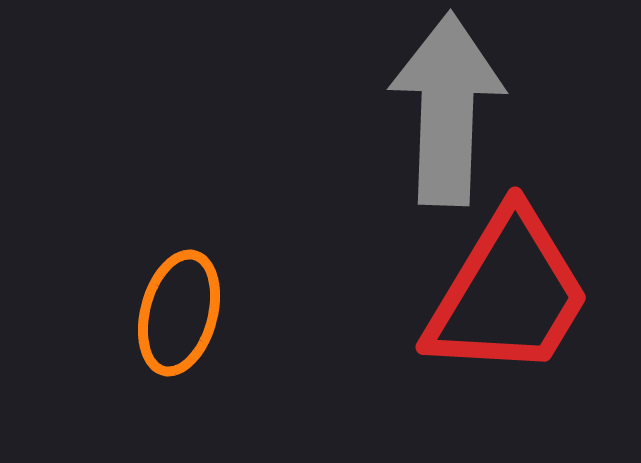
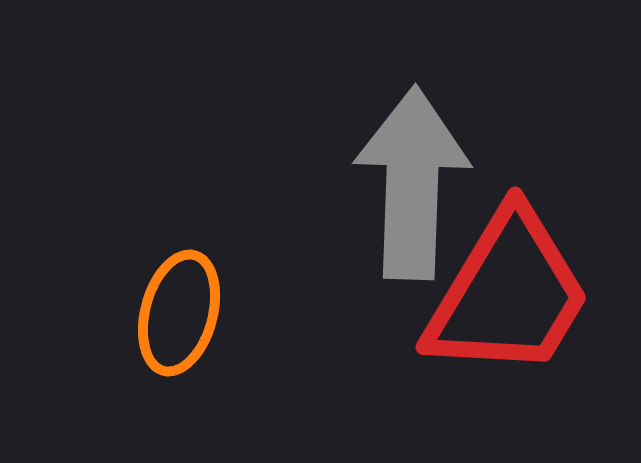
gray arrow: moved 35 px left, 74 px down
